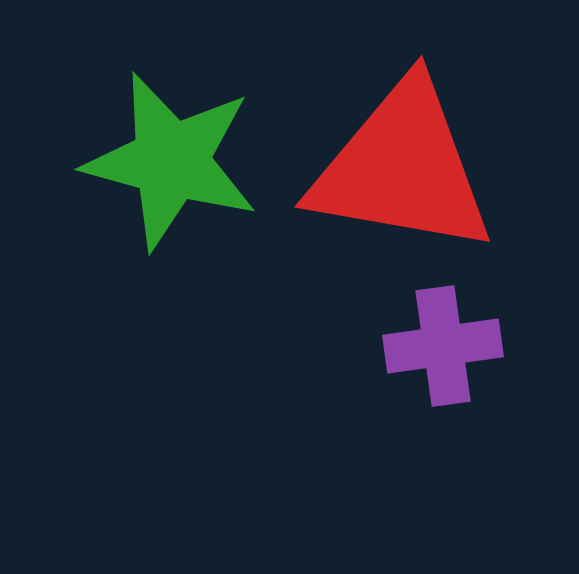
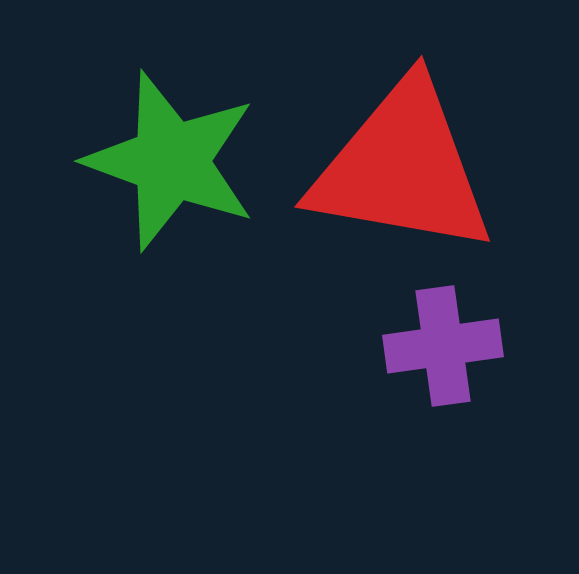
green star: rotated 5 degrees clockwise
